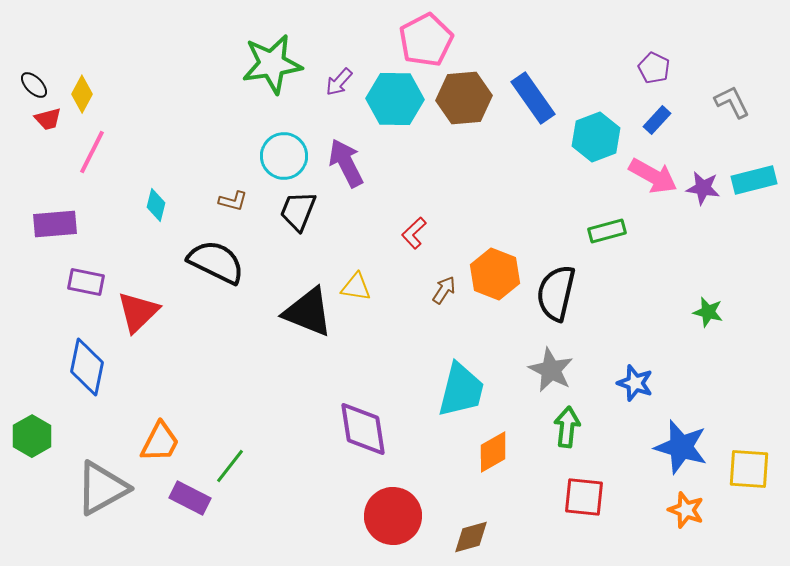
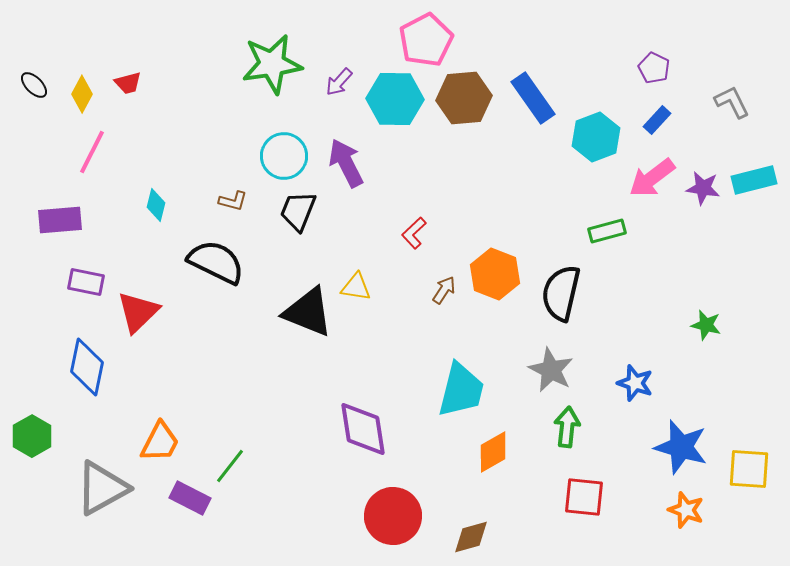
red trapezoid at (48, 119): moved 80 px right, 36 px up
pink arrow at (653, 176): moved 1 px left, 2 px down; rotated 114 degrees clockwise
purple rectangle at (55, 224): moved 5 px right, 4 px up
black semicircle at (556, 293): moved 5 px right
green star at (708, 312): moved 2 px left, 13 px down
